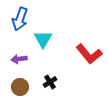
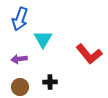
black cross: rotated 32 degrees clockwise
